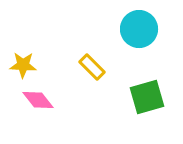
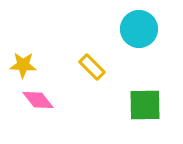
green square: moved 2 px left, 8 px down; rotated 15 degrees clockwise
